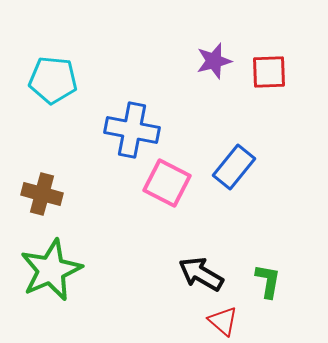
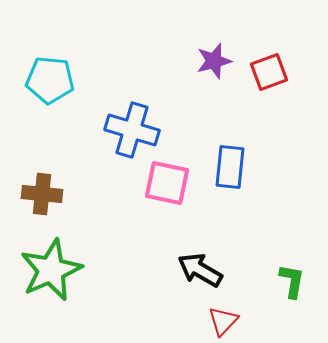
red square: rotated 18 degrees counterclockwise
cyan pentagon: moved 3 px left
blue cross: rotated 6 degrees clockwise
blue rectangle: moved 4 px left; rotated 33 degrees counterclockwise
pink square: rotated 15 degrees counterclockwise
brown cross: rotated 9 degrees counterclockwise
black arrow: moved 1 px left, 4 px up
green L-shape: moved 24 px right
red triangle: rotated 32 degrees clockwise
